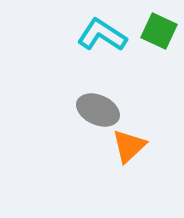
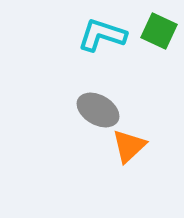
cyan L-shape: rotated 15 degrees counterclockwise
gray ellipse: rotated 6 degrees clockwise
